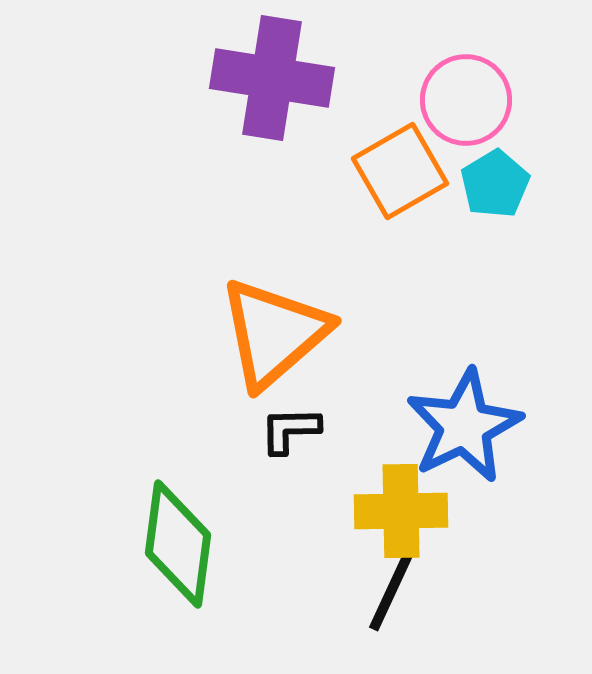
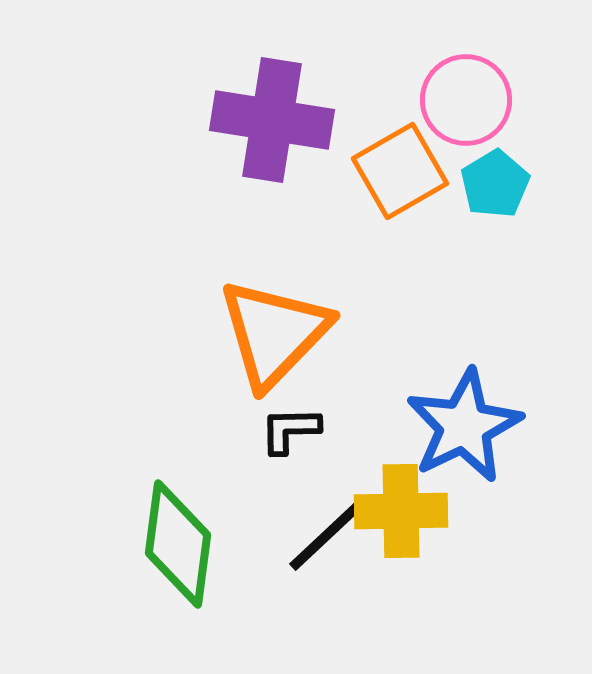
purple cross: moved 42 px down
orange triangle: rotated 5 degrees counterclockwise
black line: moved 66 px left, 51 px up; rotated 22 degrees clockwise
